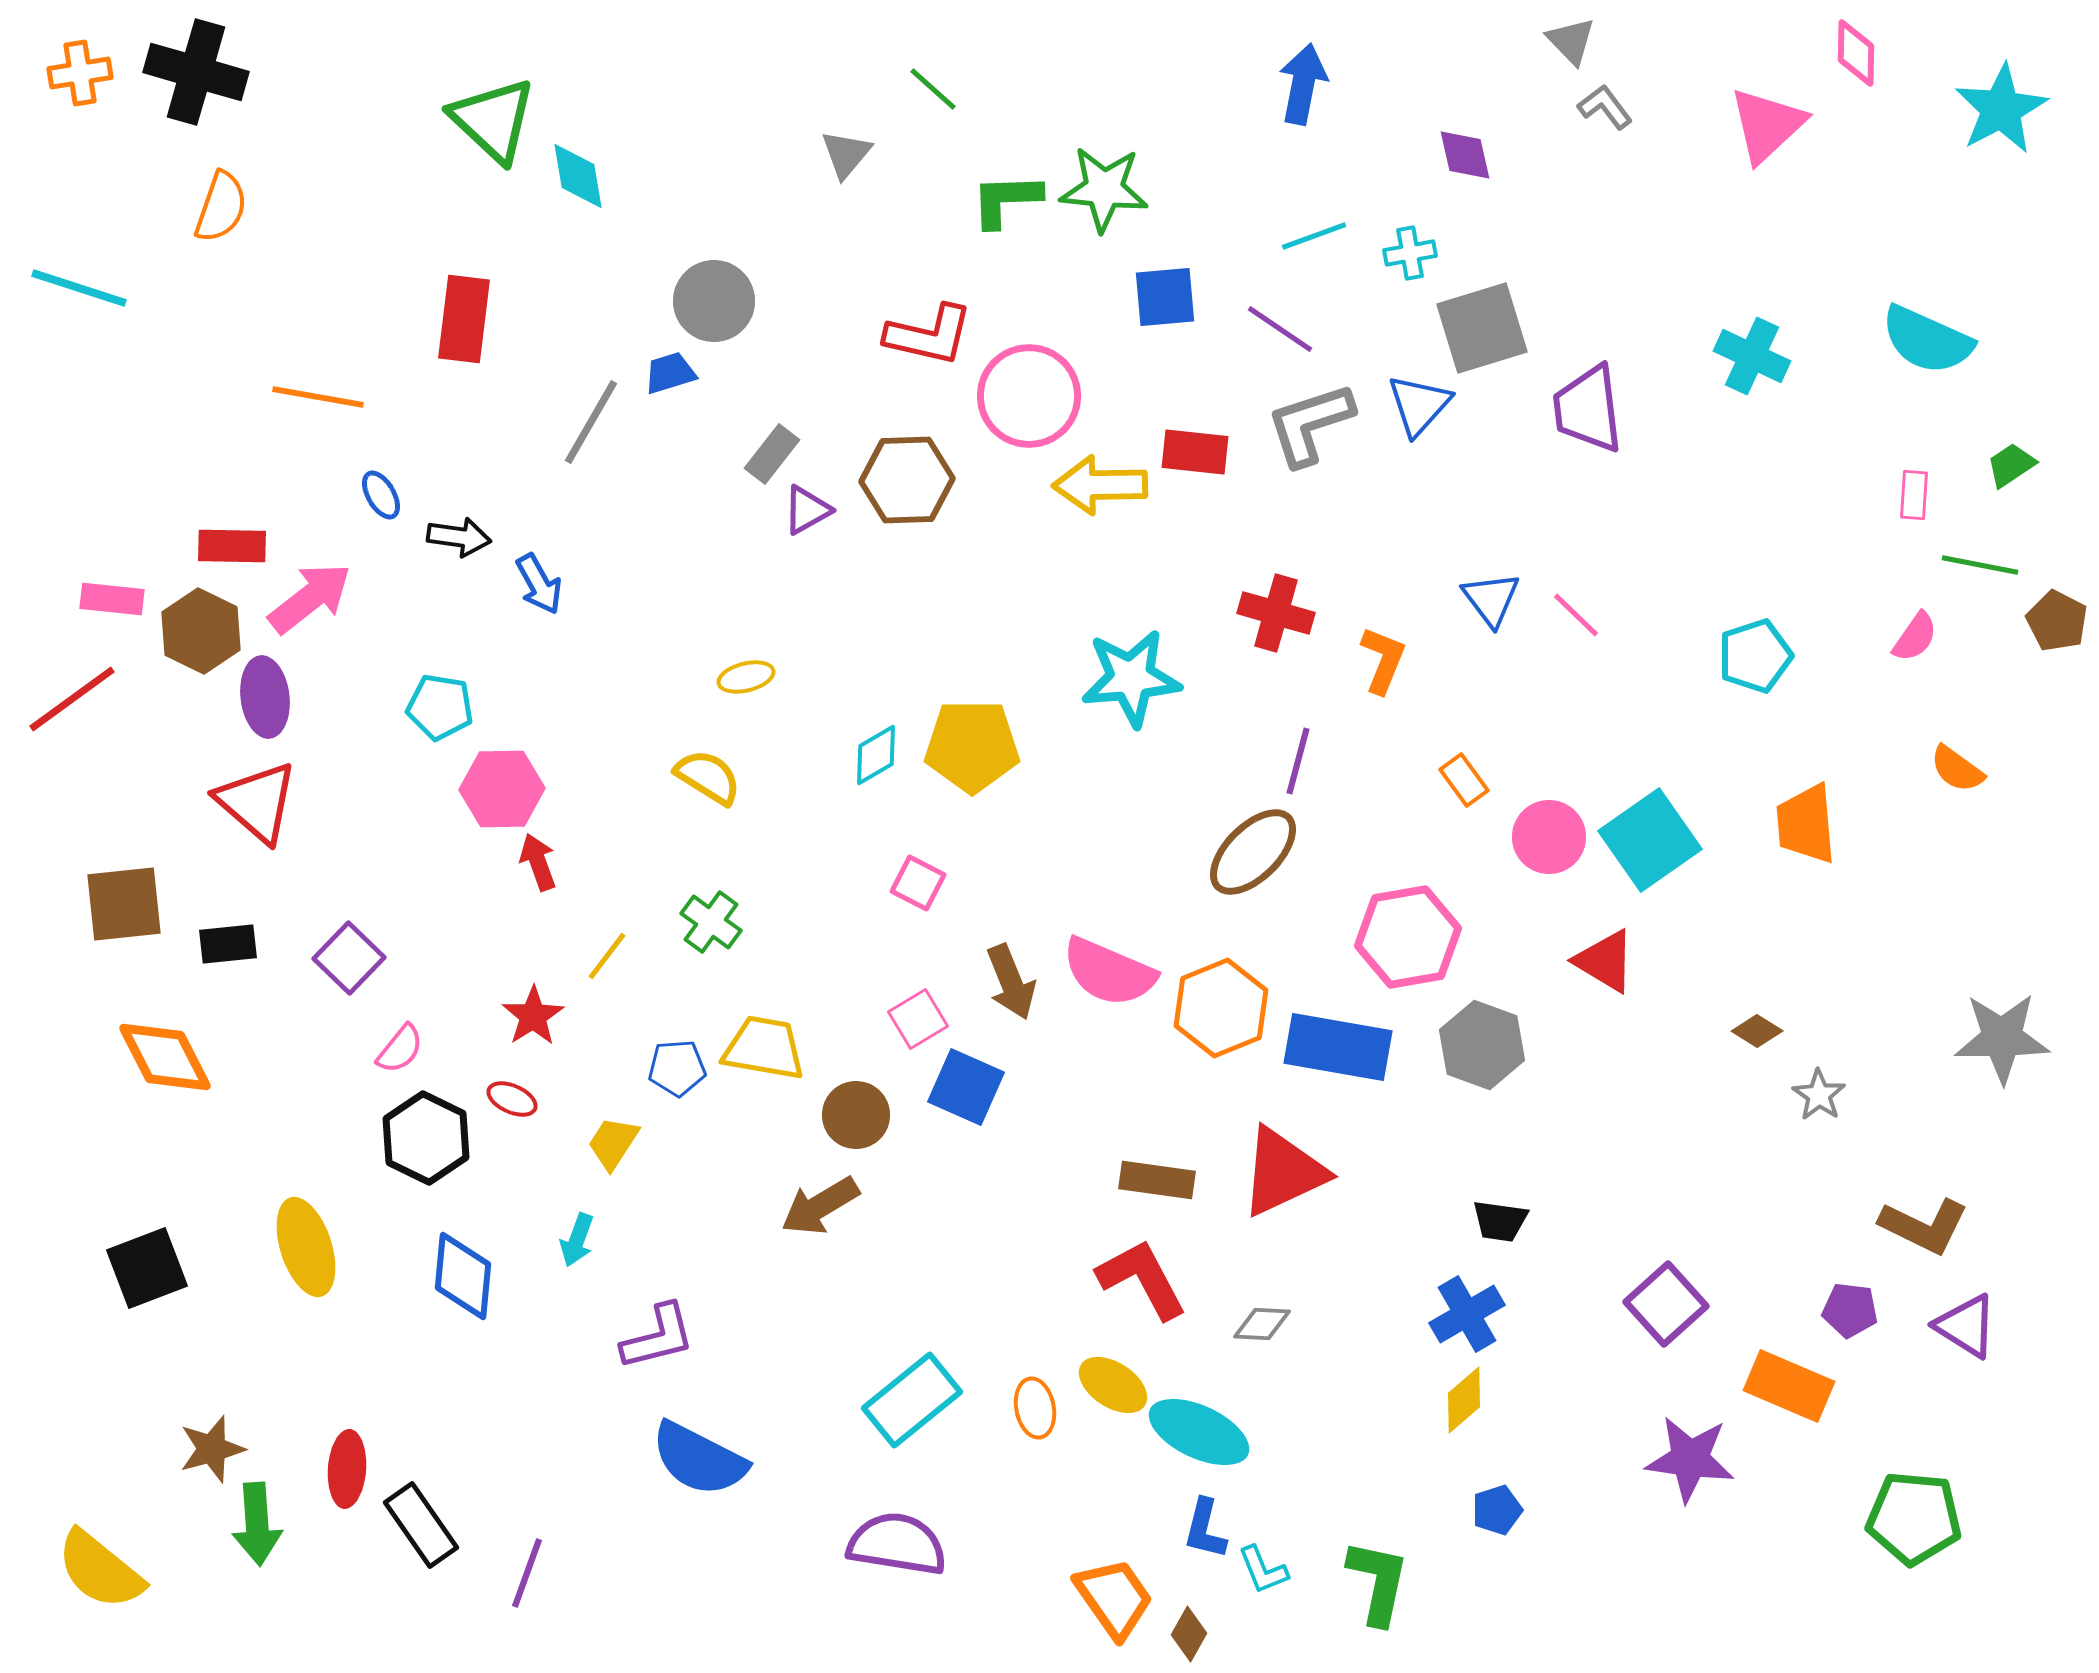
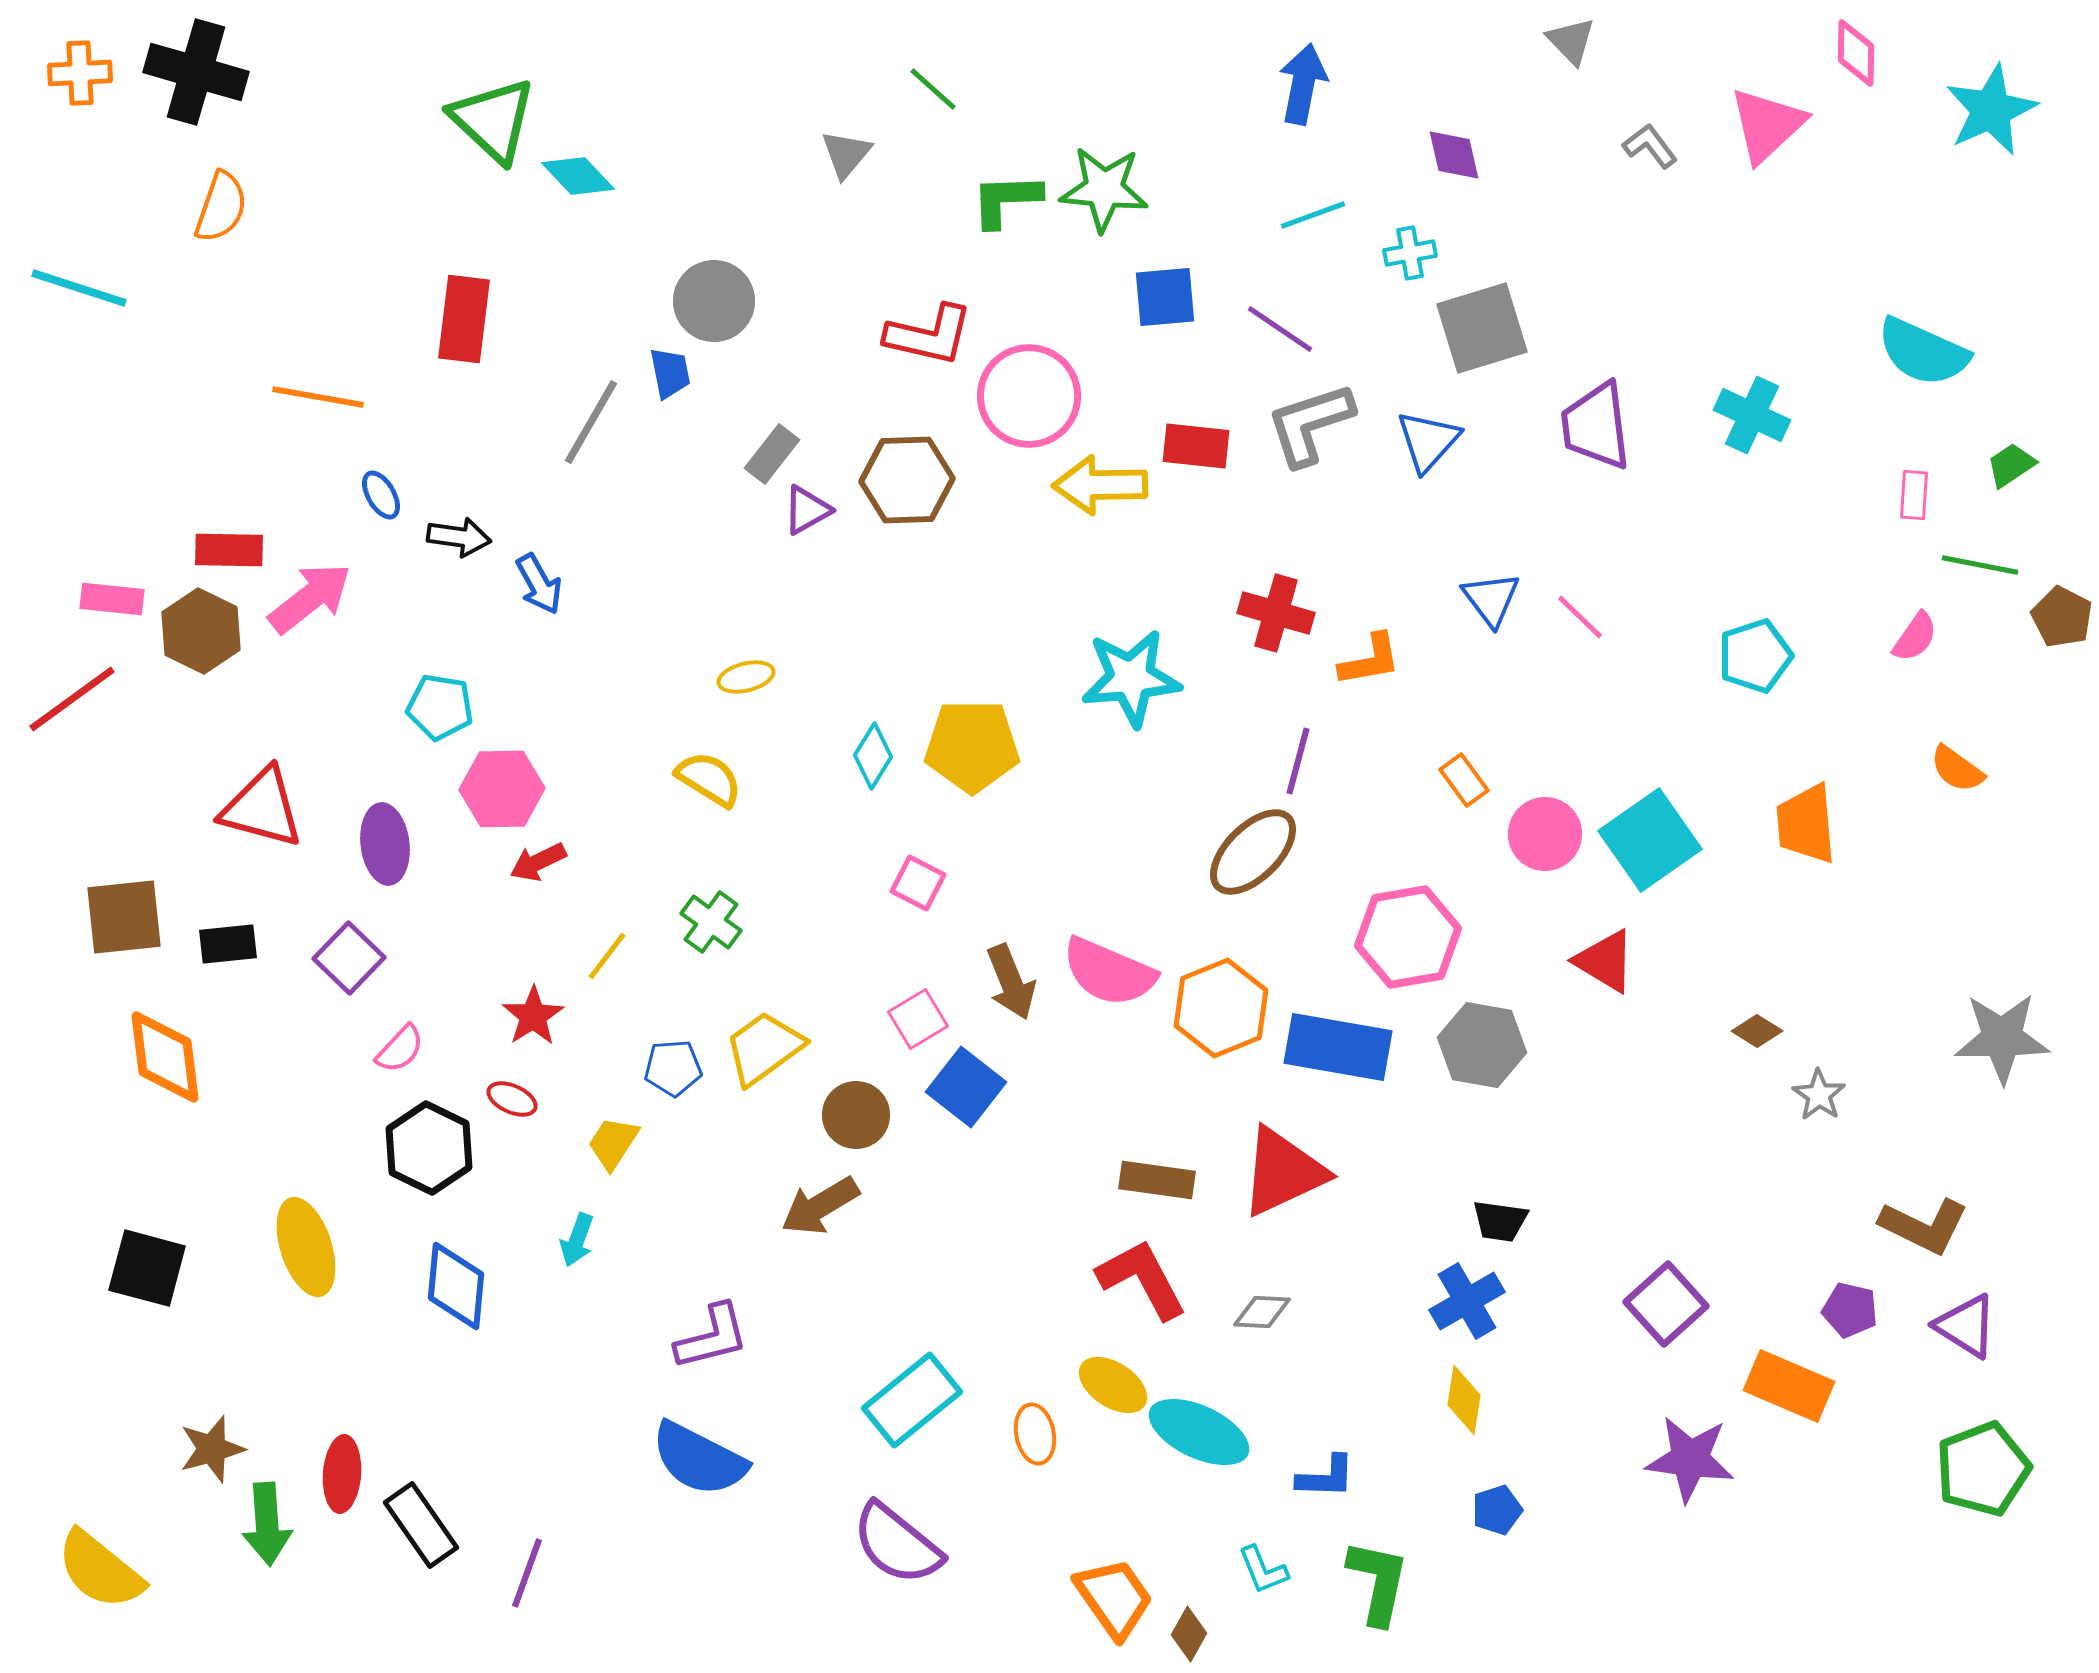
orange cross at (80, 73): rotated 6 degrees clockwise
gray L-shape at (1605, 107): moved 45 px right, 39 px down
cyan star at (2001, 109): moved 10 px left, 1 px down; rotated 4 degrees clockwise
purple diamond at (1465, 155): moved 11 px left
cyan diamond at (578, 176): rotated 34 degrees counterclockwise
cyan line at (1314, 236): moved 1 px left, 21 px up
cyan semicircle at (1927, 340): moved 4 px left, 12 px down
cyan cross at (1752, 356): moved 59 px down
blue trapezoid at (670, 373): rotated 96 degrees clockwise
blue triangle at (1419, 405): moved 9 px right, 36 px down
purple trapezoid at (1588, 409): moved 8 px right, 17 px down
red rectangle at (1195, 452): moved 1 px right, 6 px up
red rectangle at (232, 546): moved 3 px left, 4 px down
pink line at (1576, 615): moved 4 px right, 2 px down
brown pentagon at (2057, 621): moved 5 px right, 4 px up
orange L-shape at (1383, 660): moved 13 px left; rotated 58 degrees clockwise
purple ellipse at (265, 697): moved 120 px right, 147 px down
cyan diamond at (876, 755): moved 3 px left, 1 px down; rotated 28 degrees counterclockwise
yellow semicircle at (708, 777): moved 1 px right, 2 px down
red triangle at (257, 802): moved 5 px right, 6 px down; rotated 26 degrees counterclockwise
pink circle at (1549, 837): moved 4 px left, 3 px up
red arrow at (538, 862): rotated 96 degrees counterclockwise
brown square at (124, 904): moved 13 px down
gray hexagon at (1482, 1045): rotated 10 degrees counterclockwise
yellow trapezoid at (764, 1048): rotated 46 degrees counterclockwise
pink semicircle at (400, 1049): rotated 4 degrees clockwise
orange diamond at (165, 1057): rotated 20 degrees clockwise
blue pentagon at (677, 1068): moved 4 px left
blue square at (966, 1087): rotated 14 degrees clockwise
black hexagon at (426, 1138): moved 3 px right, 10 px down
black square at (147, 1268): rotated 36 degrees clockwise
blue diamond at (463, 1276): moved 7 px left, 10 px down
purple pentagon at (1850, 1310): rotated 6 degrees clockwise
blue cross at (1467, 1314): moved 13 px up
gray diamond at (1262, 1324): moved 12 px up
purple L-shape at (658, 1337): moved 54 px right
yellow diamond at (1464, 1400): rotated 40 degrees counterclockwise
orange ellipse at (1035, 1408): moved 26 px down
red ellipse at (347, 1469): moved 5 px left, 5 px down
green pentagon at (1914, 1518): moved 69 px right, 49 px up; rotated 26 degrees counterclockwise
green arrow at (257, 1524): moved 10 px right
blue L-shape at (1205, 1529): moved 121 px right, 52 px up; rotated 102 degrees counterclockwise
purple semicircle at (897, 1544): rotated 150 degrees counterclockwise
